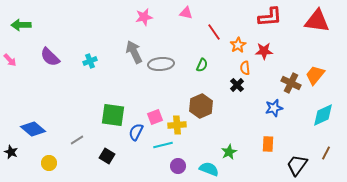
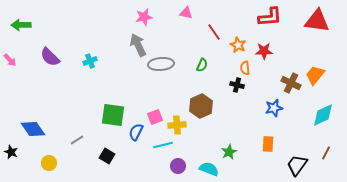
orange star: rotated 14 degrees counterclockwise
gray arrow: moved 4 px right, 7 px up
black cross: rotated 32 degrees counterclockwise
blue diamond: rotated 15 degrees clockwise
